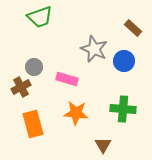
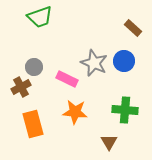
gray star: moved 14 px down
pink rectangle: rotated 10 degrees clockwise
green cross: moved 2 px right, 1 px down
orange star: moved 1 px left, 1 px up
brown triangle: moved 6 px right, 3 px up
